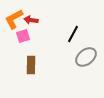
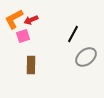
red arrow: rotated 32 degrees counterclockwise
